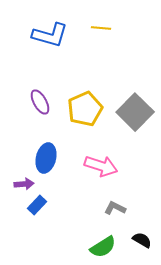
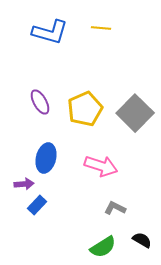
blue L-shape: moved 3 px up
gray square: moved 1 px down
